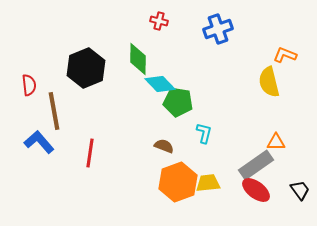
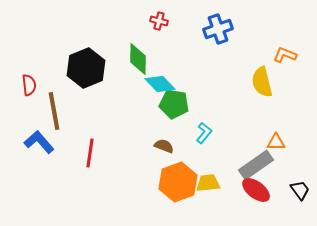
yellow semicircle: moved 7 px left
green pentagon: moved 4 px left, 2 px down
cyan L-shape: rotated 25 degrees clockwise
